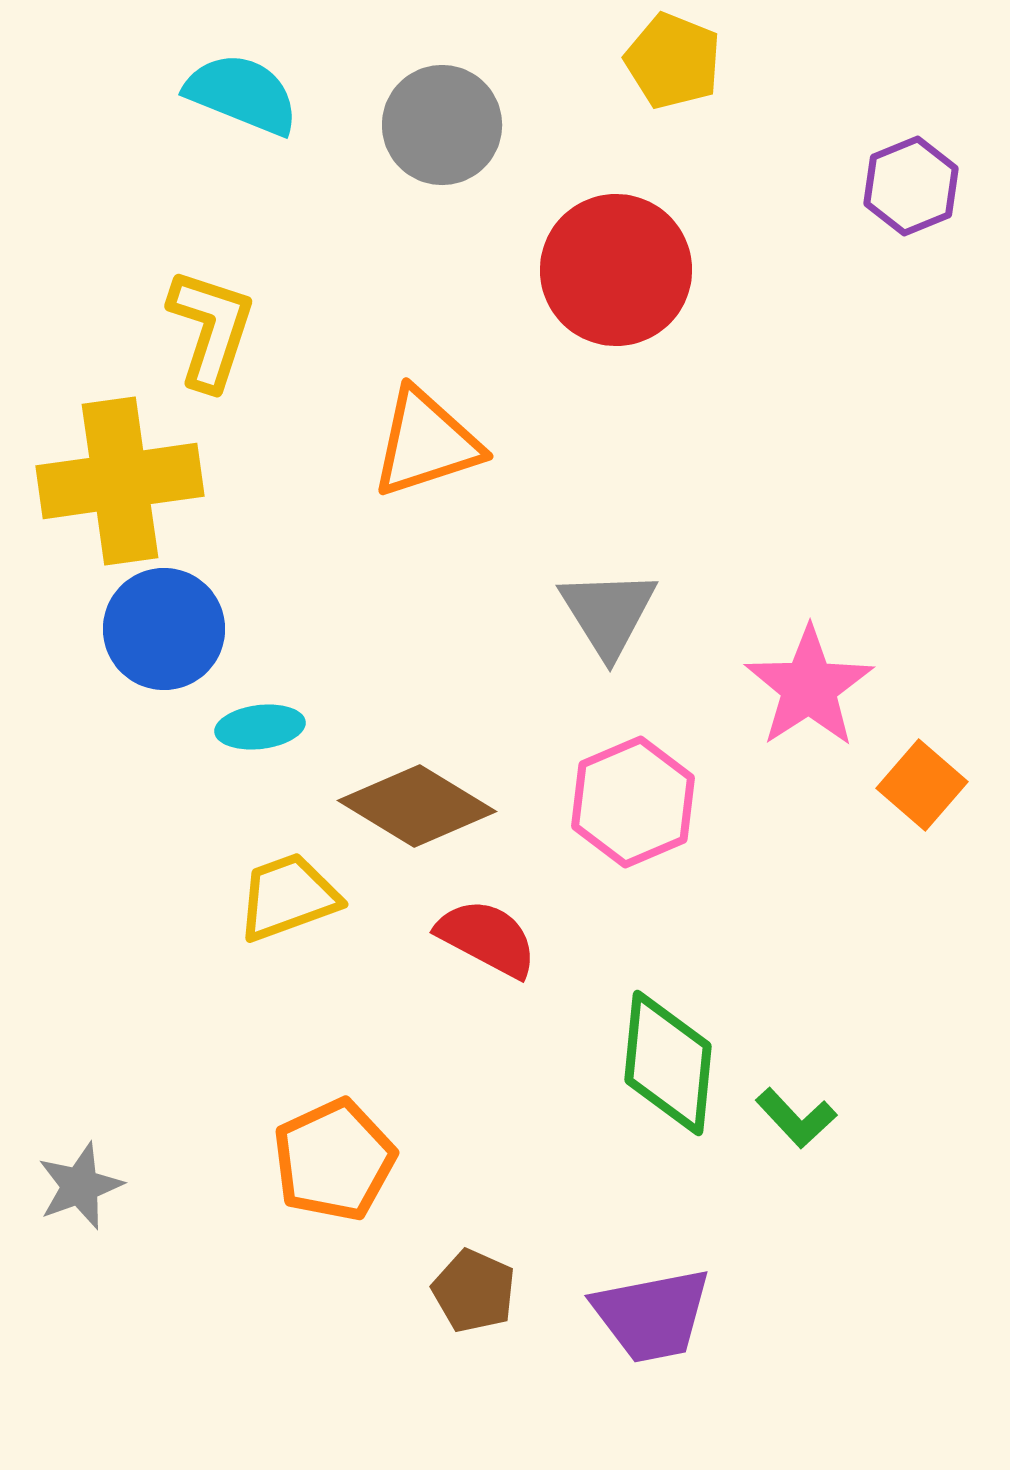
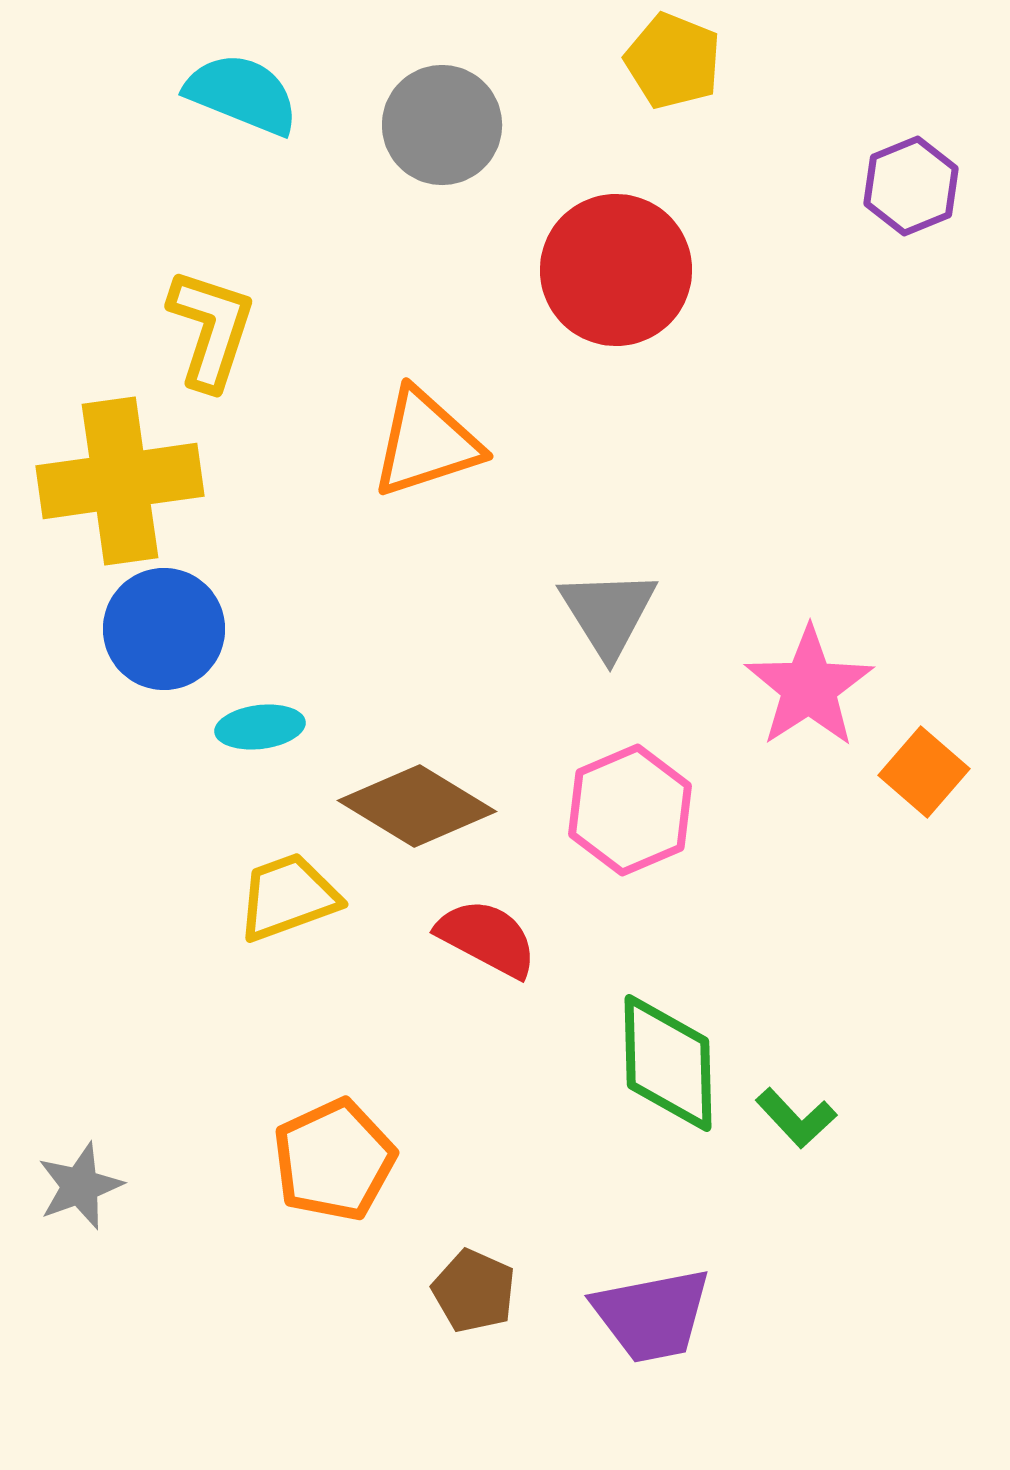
orange square: moved 2 px right, 13 px up
pink hexagon: moved 3 px left, 8 px down
green diamond: rotated 7 degrees counterclockwise
